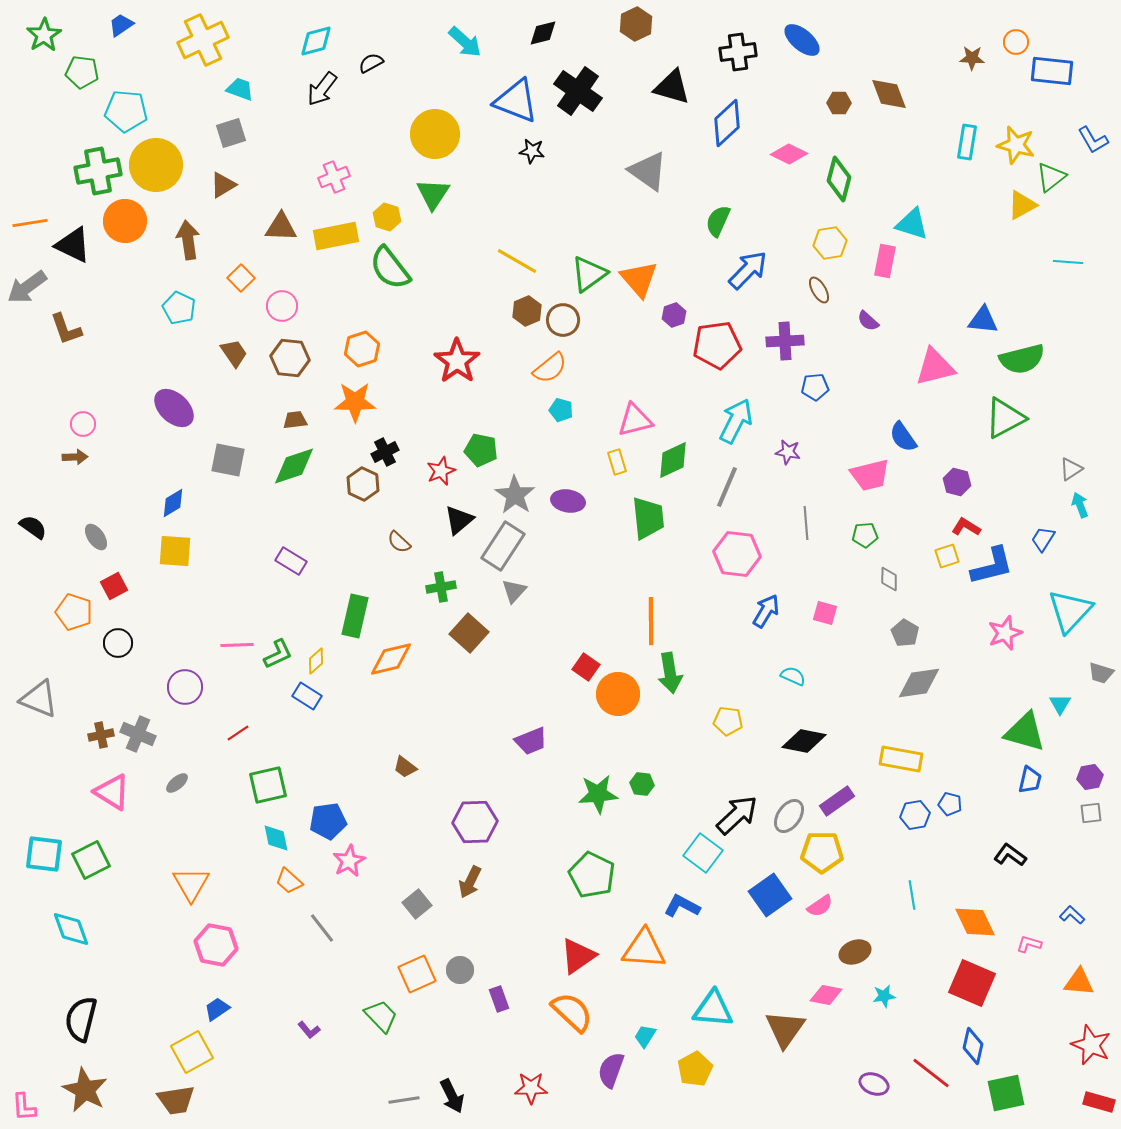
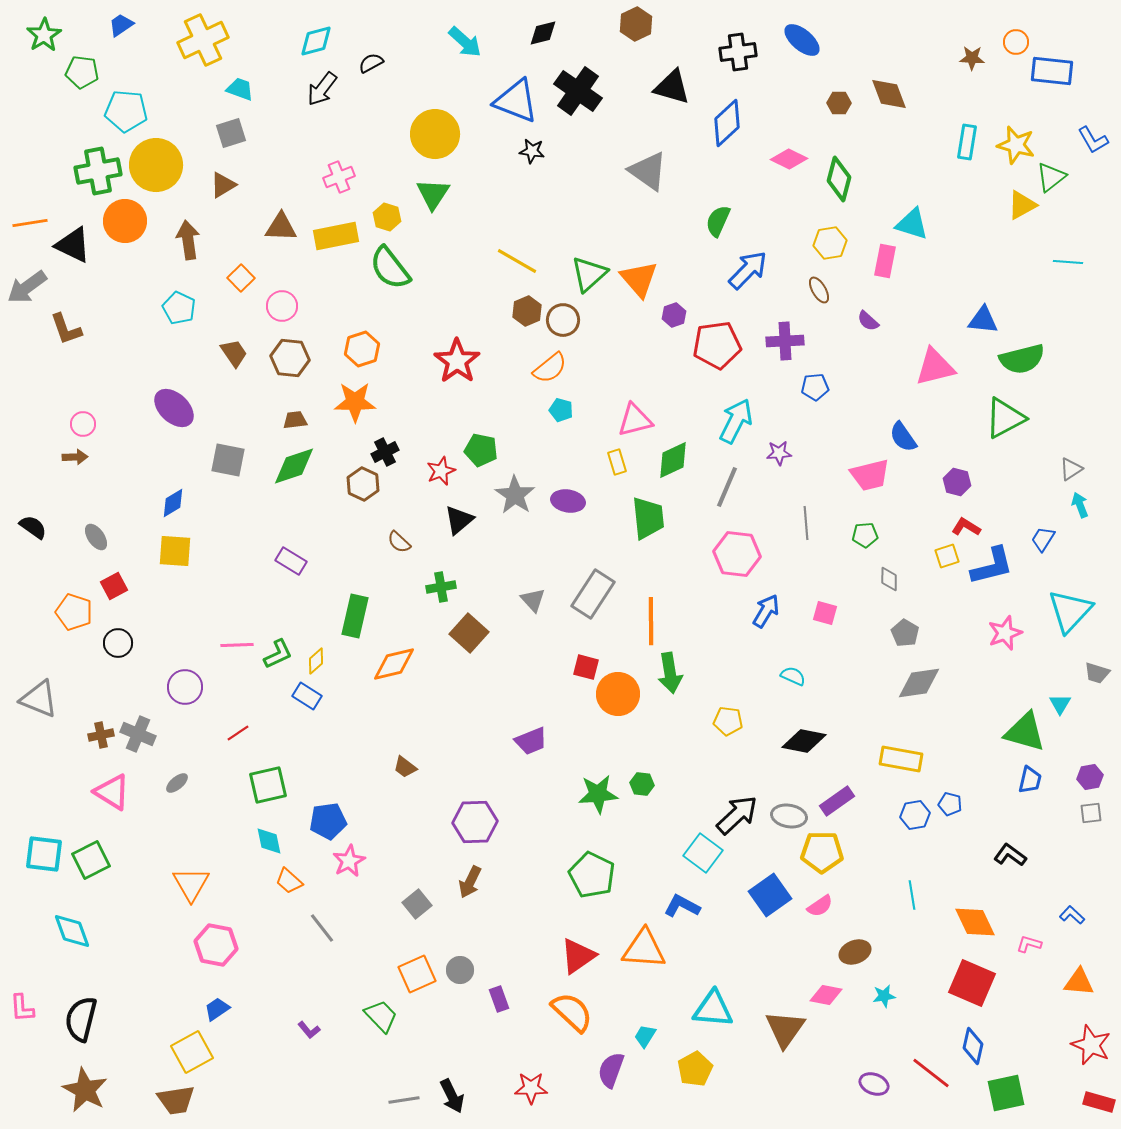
pink diamond at (789, 154): moved 5 px down
pink cross at (334, 177): moved 5 px right
green triangle at (589, 274): rotated 6 degrees counterclockwise
purple star at (788, 452): moved 9 px left, 1 px down; rotated 15 degrees counterclockwise
gray rectangle at (503, 546): moved 90 px right, 48 px down
gray triangle at (514, 591): moved 19 px right, 9 px down; rotated 24 degrees counterclockwise
orange diamond at (391, 659): moved 3 px right, 5 px down
red square at (586, 667): rotated 20 degrees counterclockwise
gray trapezoid at (1101, 673): moved 4 px left
gray ellipse at (789, 816): rotated 64 degrees clockwise
cyan diamond at (276, 838): moved 7 px left, 3 px down
cyan diamond at (71, 929): moved 1 px right, 2 px down
pink L-shape at (24, 1107): moved 2 px left, 99 px up
